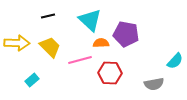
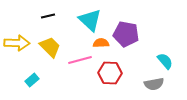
cyan semicircle: moved 10 px left; rotated 84 degrees counterclockwise
